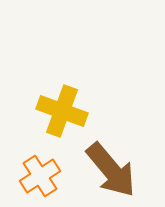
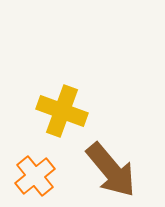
orange cross: moved 5 px left; rotated 6 degrees counterclockwise
